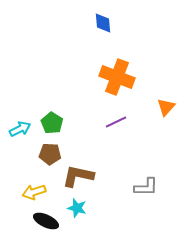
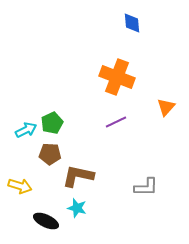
blue diamond: moved 29 px right
green pentagon: rotated 15 degrees clockwise
cyan arrow: moved 6 px right, 1 px down
yellow arrow: moved 14 px left, 6 px up; rotated 145 degrees counterclockwise
